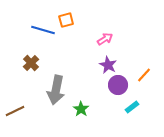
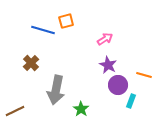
orange square: moved 1 px down
orange line: rotated 63 degrees clockwise
cyan rectangle: moved 1 px left, 6 px up; rotated 32 degrees counterclockwise
